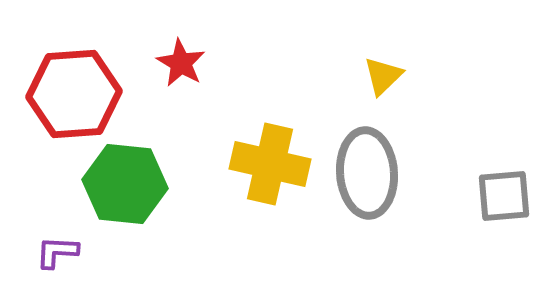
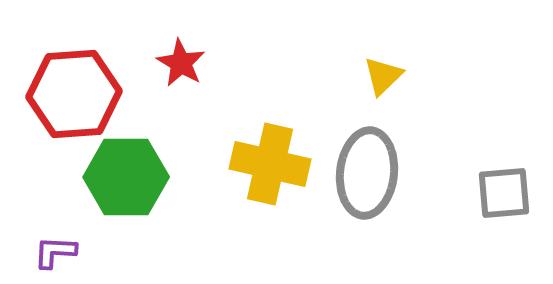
gray ellipse: rotated 10 degrees clockwise
green hexagon: moved 1 px right, 7 px up; rotated 6 degrees counterclockwise
gray square: moved 3 px up
purple L-shape: moved 2 px left
